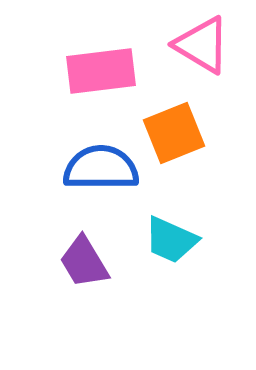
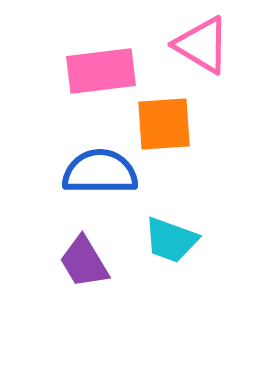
orange square: moved 10 px left, 9 px up; rotated 18 degrees clockwise
blue semicircle: moved 1 px left, 4 px down
cyan trapezoid: rotated 4 degrees counterclockwise
